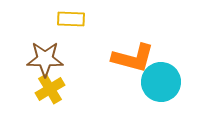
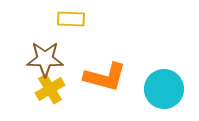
orange L-shape: moved 28 px left, 19 px down
cyan circle: moved 3 px right, 7 px down
